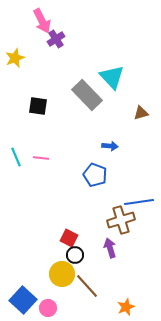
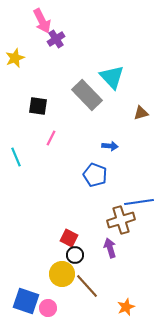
pink line: moved 10 px right, 20 px up; rotated 70 degrees counterclockwise
blue square: moved 3 px right, 1 px down; rotated 24 degrees counterclockwise
